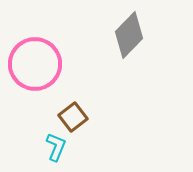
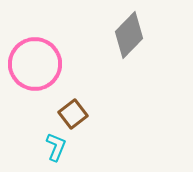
brown square: moved 3 px up
